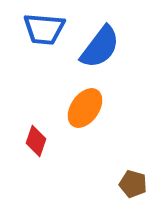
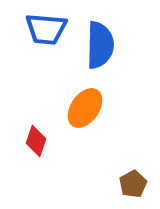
blue trapezoid: moved 2 px right
blue semicircle: moved 2 px up; rotated 36 degrees counterclockwise
brown pentagon: rotated 28 degrees clockwise
